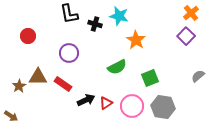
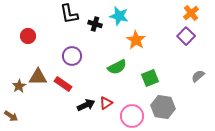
purple circle: moved 3 px right, 3 px down
black arrow: moved 5 px down
pink circle: moved 10 px down
